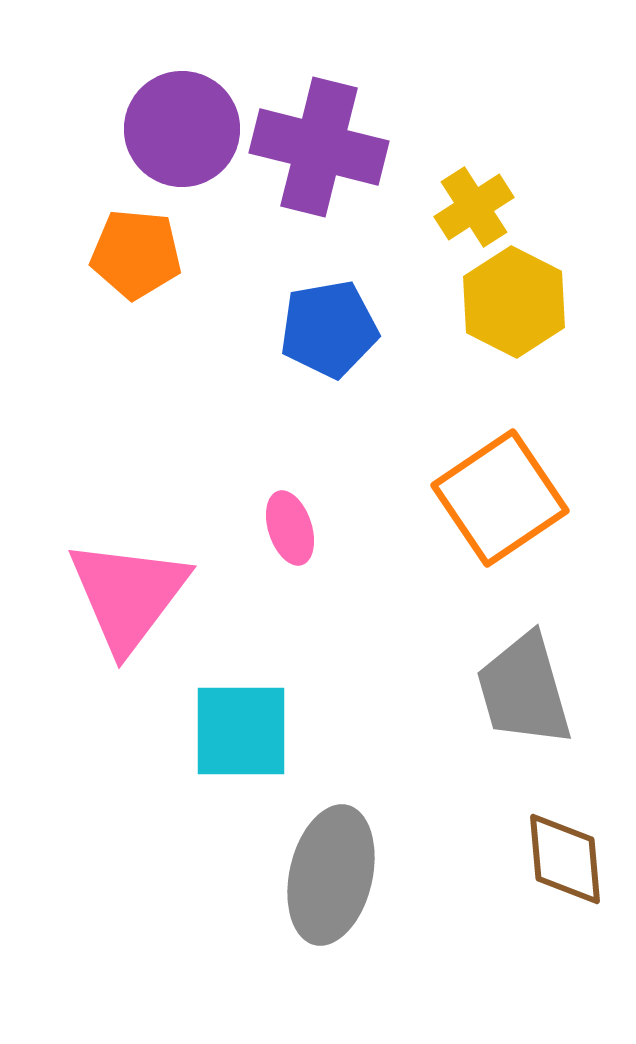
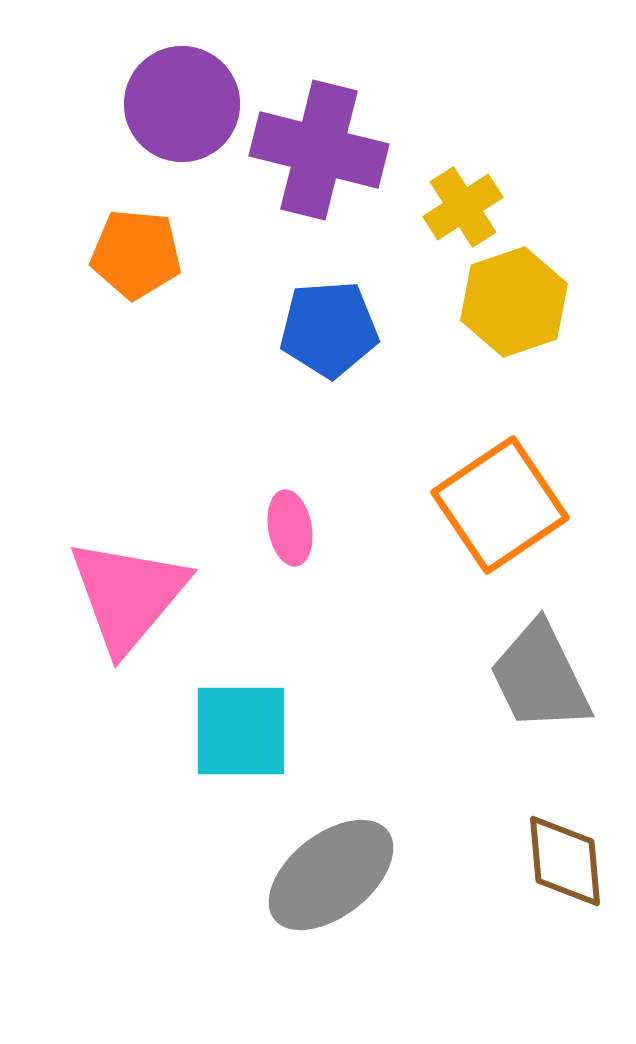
purple circle: moved 25 px up
purple cross: moved 3 px down
yellow cross: moved 11 px left
yellow hexagon: rotated 14 degrees clockwise
blue pentagon: rotated 6 degrees clockwise
orange square: moved 7 px down
pink ellipse: rotated 8 degrees clockwise
pink triangle: rotated 3 degrees clockwise
gray trapezoid: moved 16 px right, 13 px up; rotated 10 degrees counterclockwise
brown diamond: moved 2 px down
gray ellipse: rotated 39 degrees clockwise
